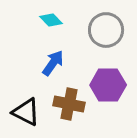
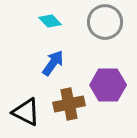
cyan diamond: moved 1 px left, 1 px down
gray circle: moved 1 px left, 8 px up
brown cross: rotated 24 degrees counterclockwise
